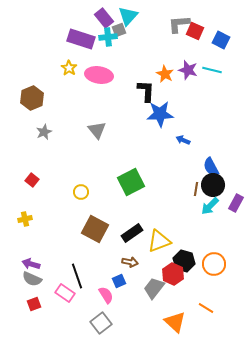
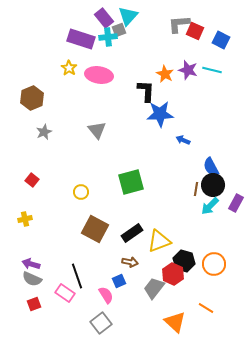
green square at (131, 182): rotated 12 degrees clockwise
